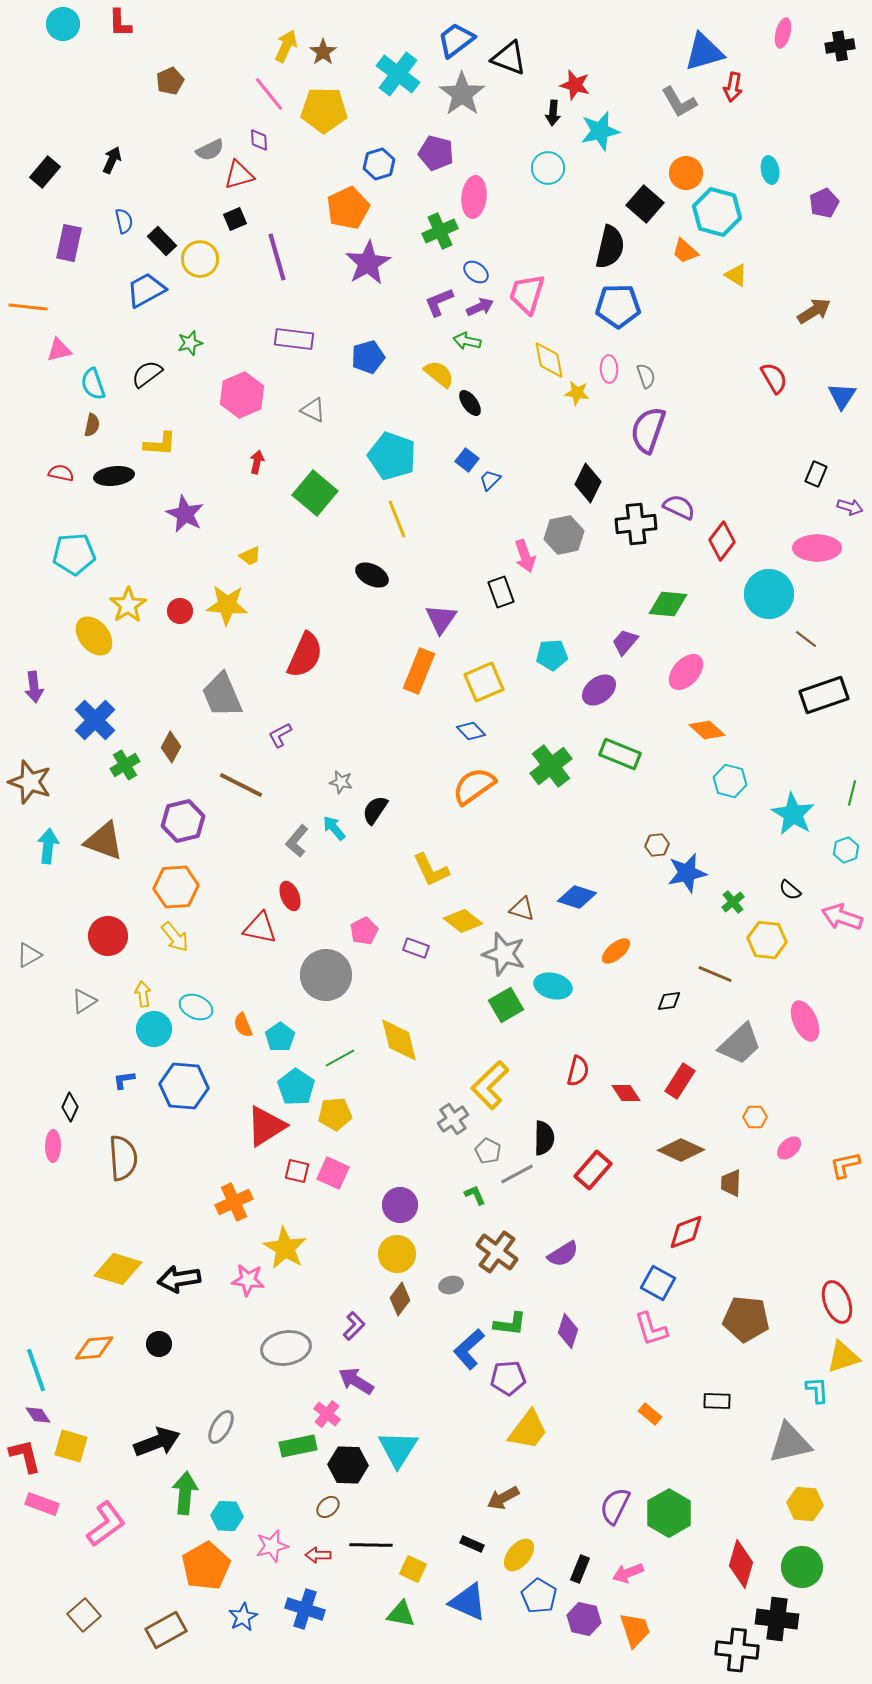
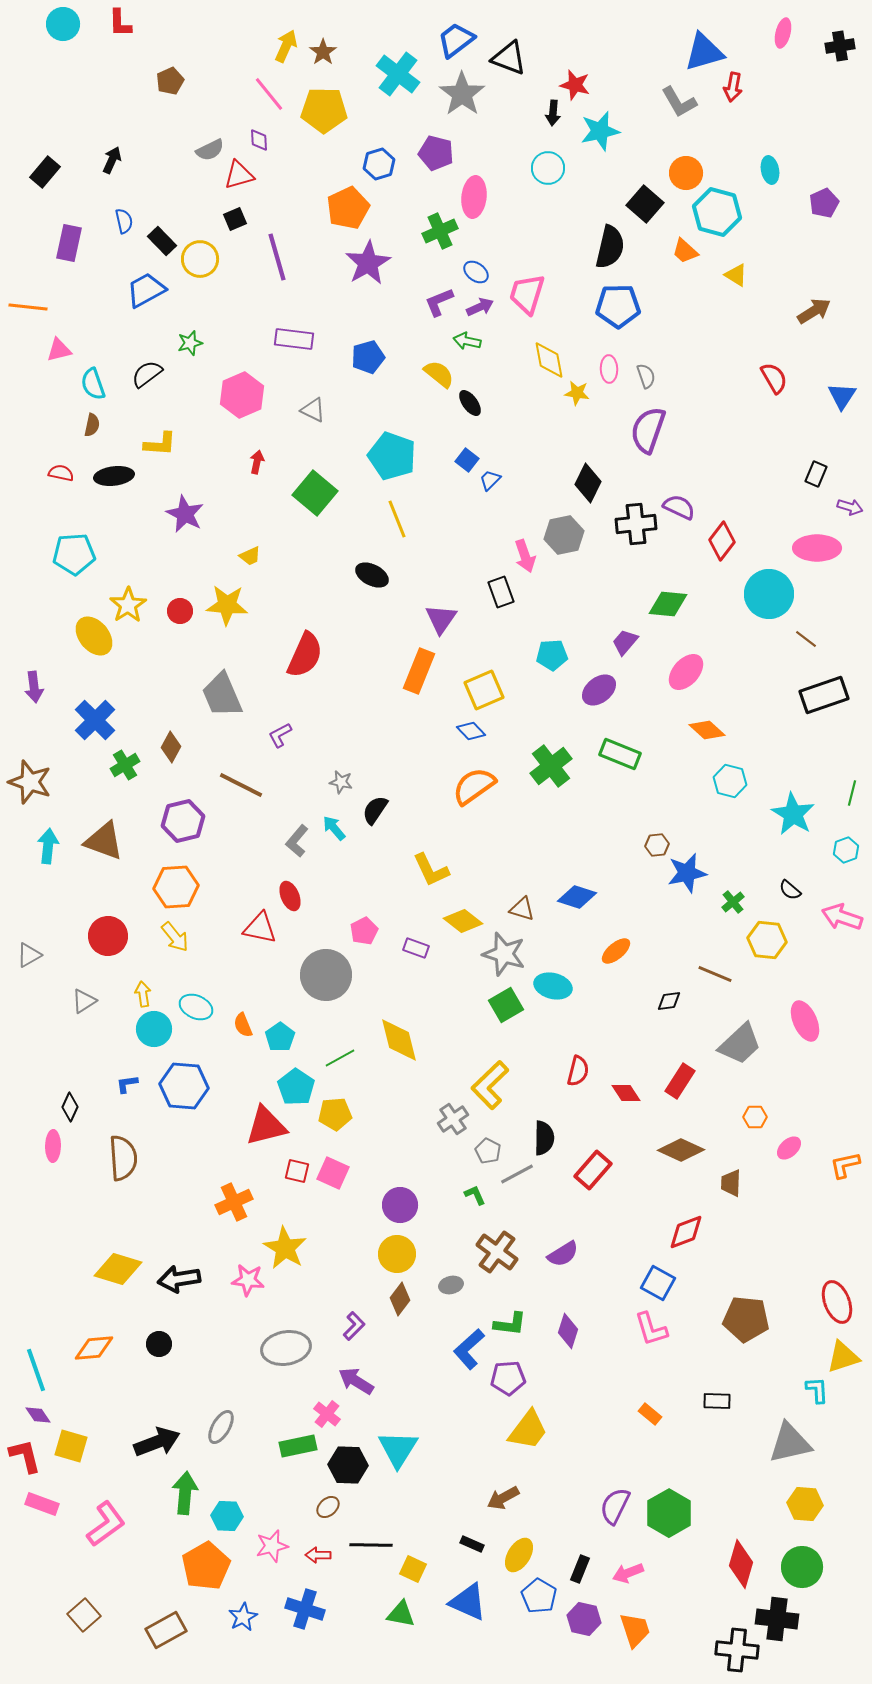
yellow square at (484, 682): moved 8 px down
blue L-shape at (124, 1080): moved 3 px right, 4 px down
red triangle at (266, 1126): rotated 18 degrees clockwise
yellow ellipse at (519, 1555): rotated 8 degrees counterclockwise
